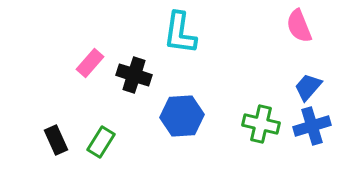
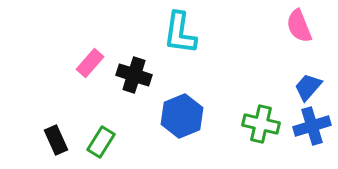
blue hexagon: rotated 18 degrees counterclockwise
